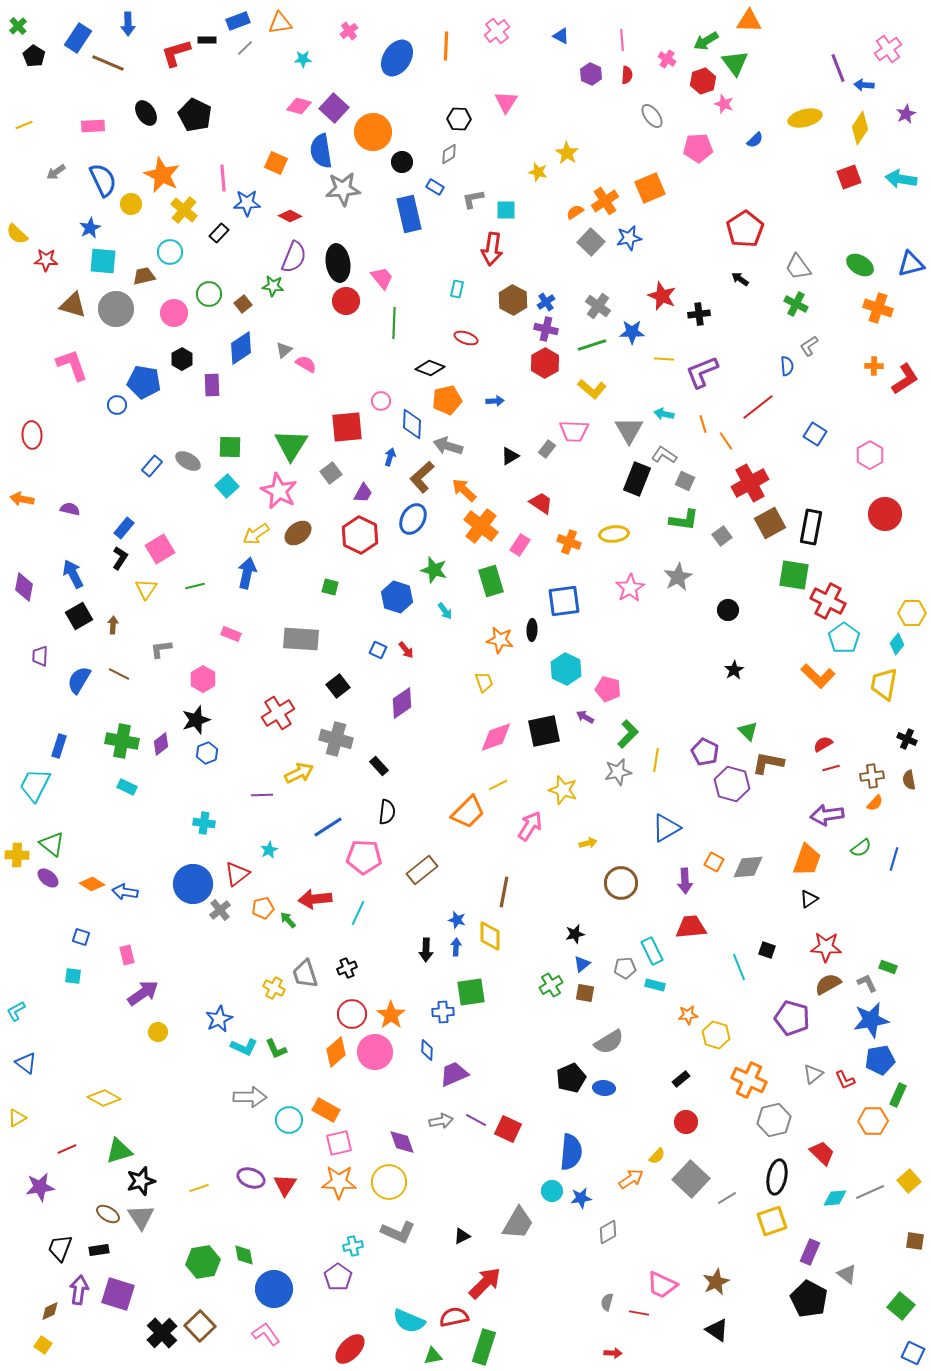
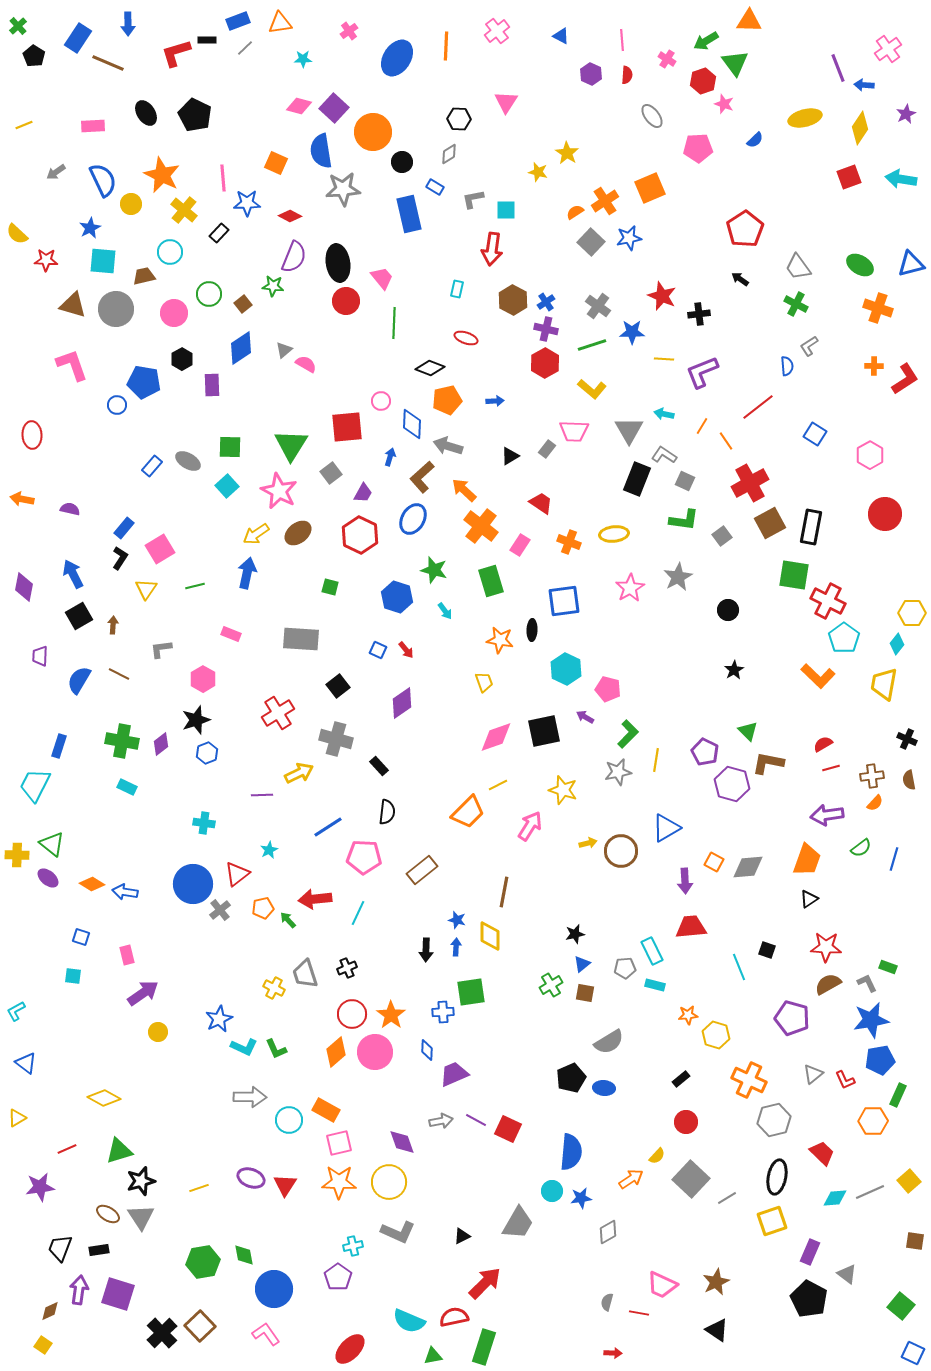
orange line at (703, 424): moved 1 px left, 2 px down; rotated 48 degrees clockwise
brown circle at (621, 883): moved 32 px up
